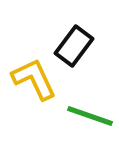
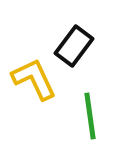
green line: rotated 63 degrees clockwise
